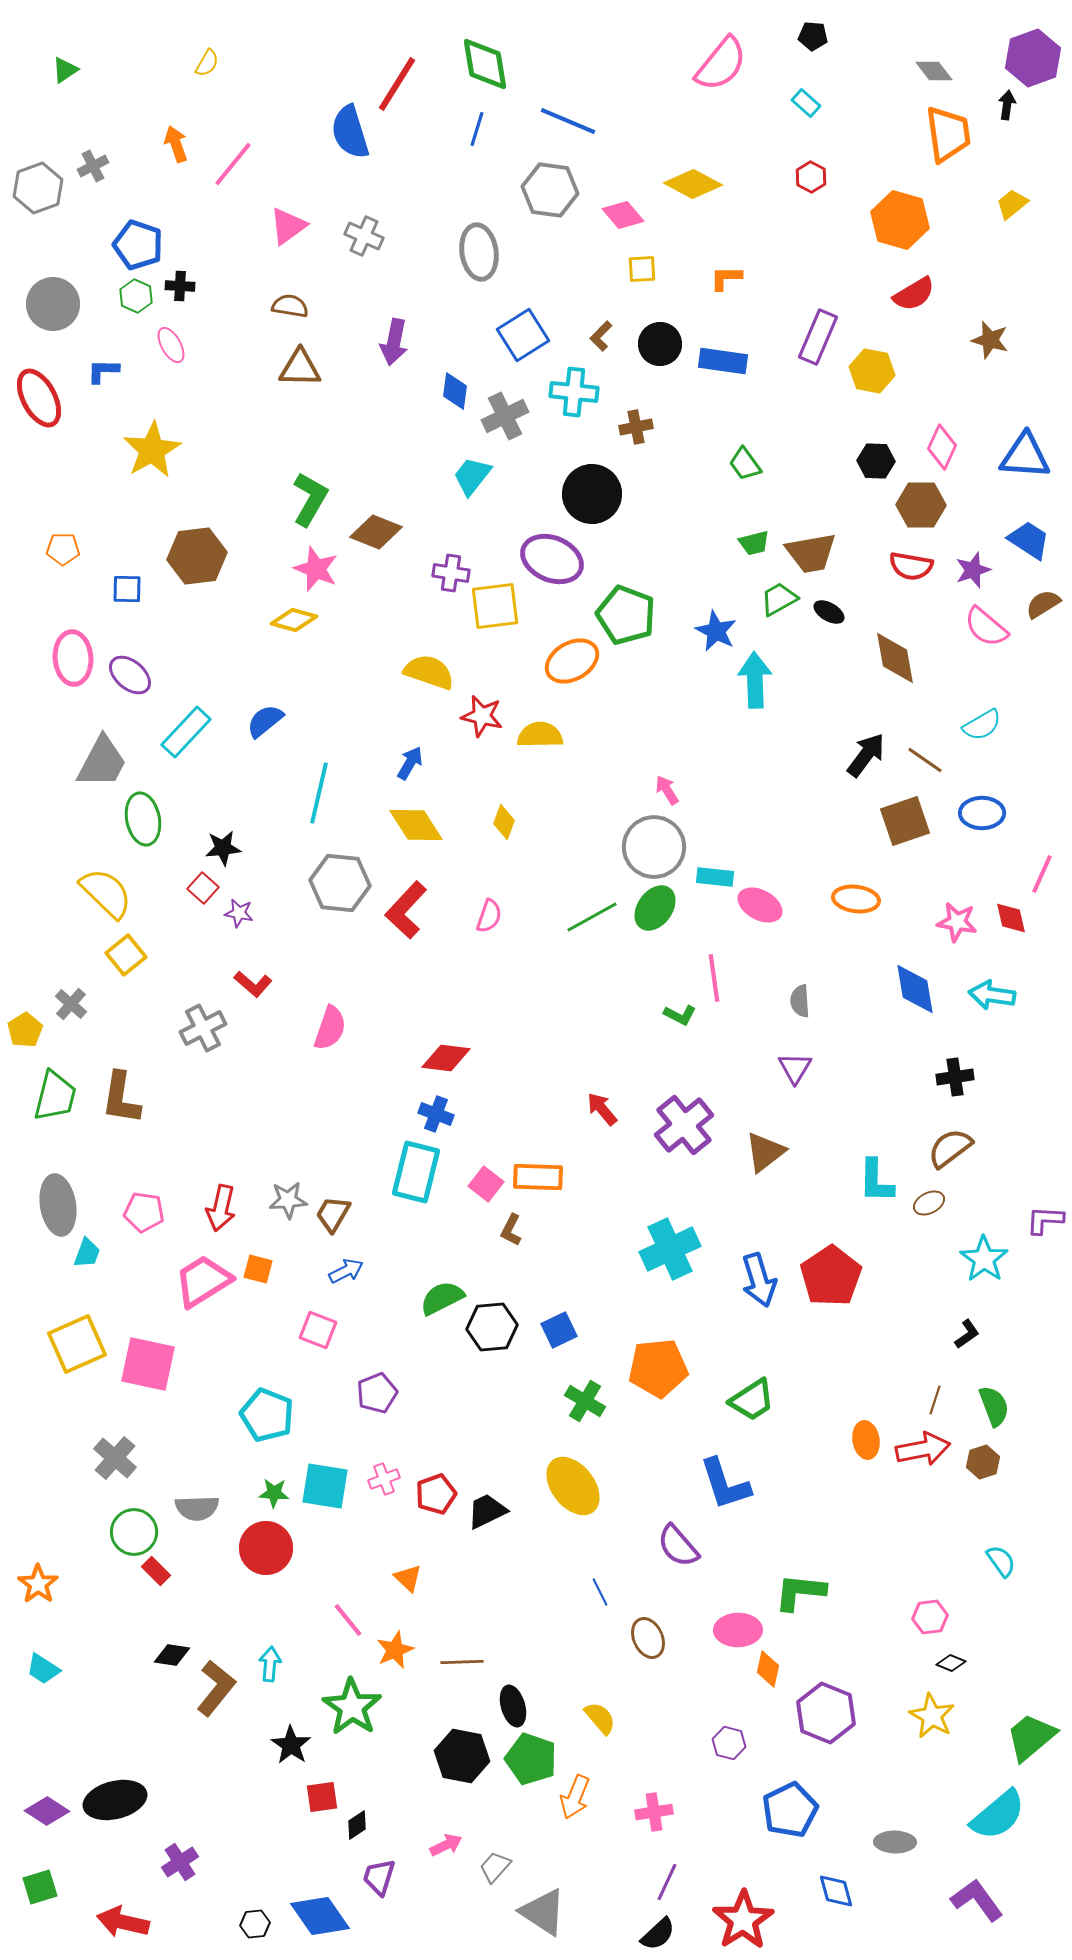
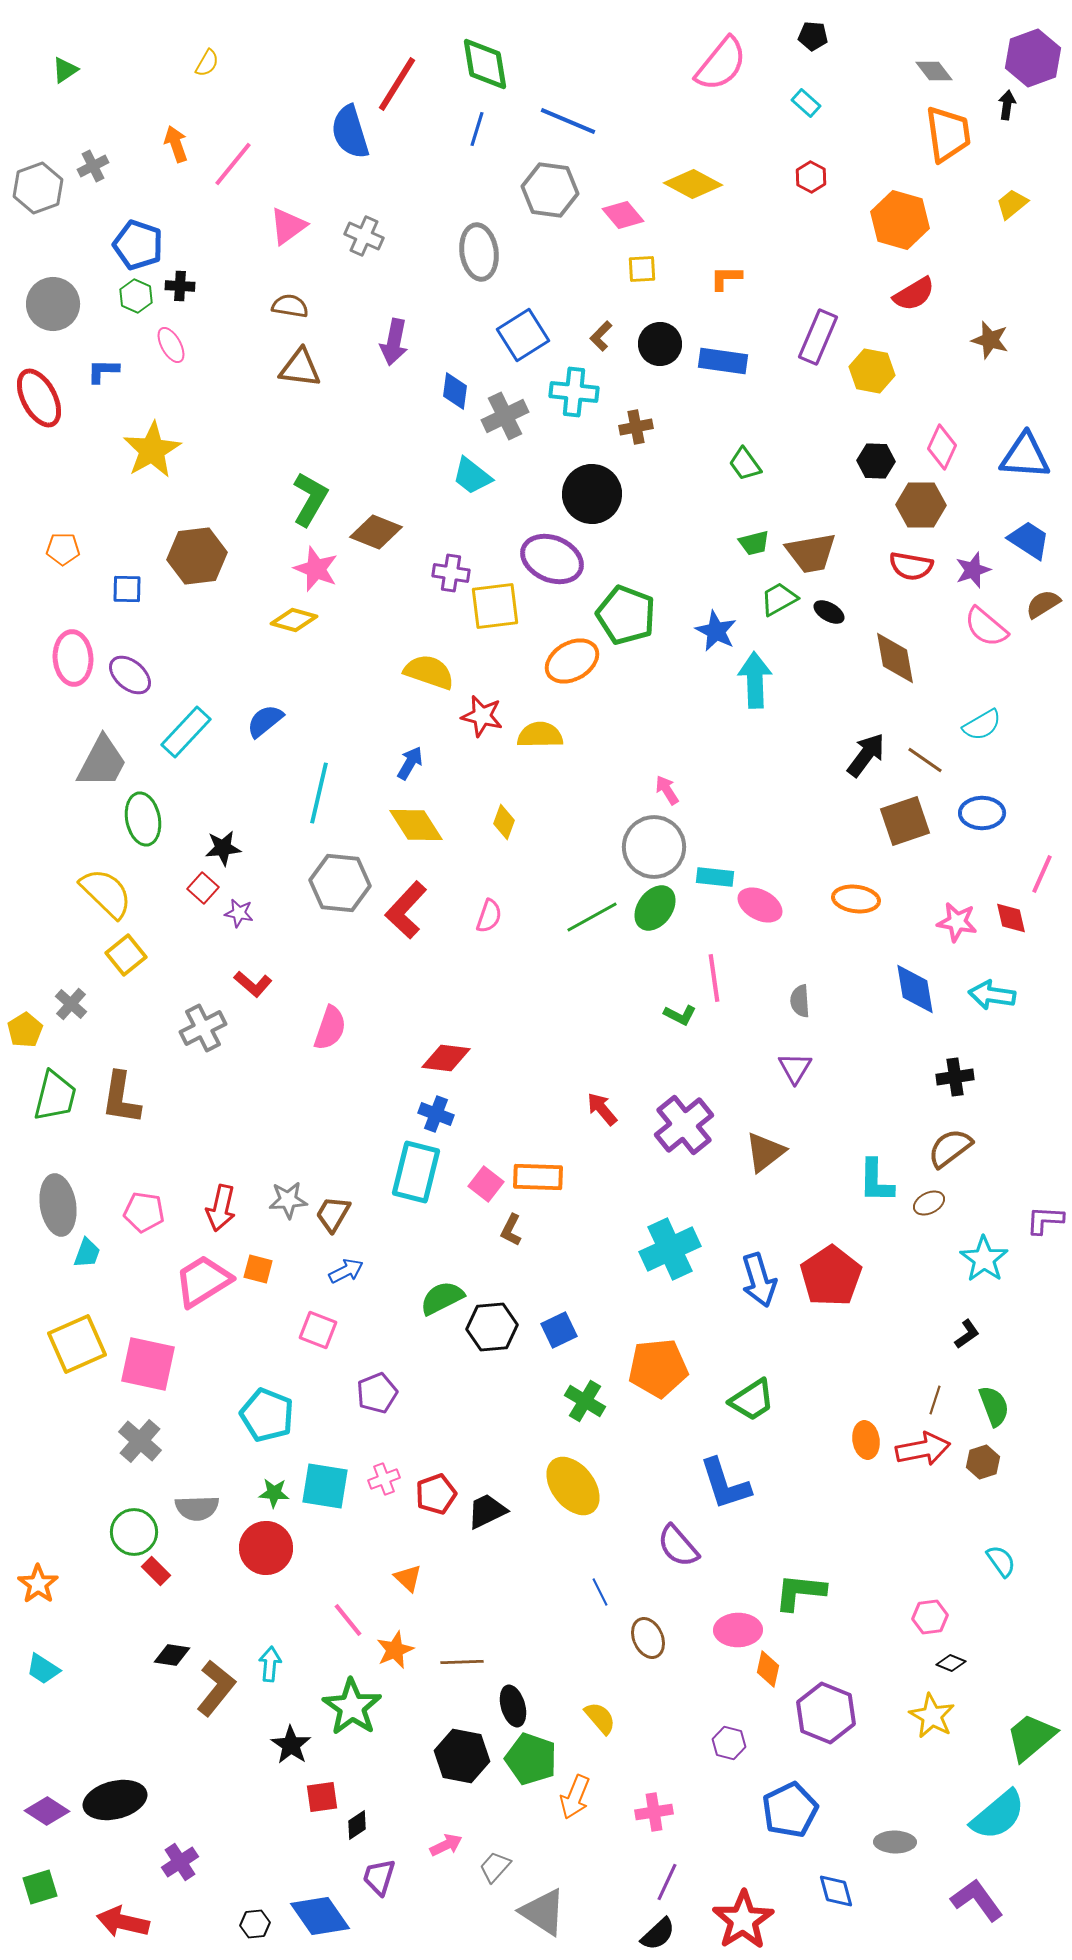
brown triangle at (300, 368): rotated 6 degrees clockwise
cyan trapezoid at (472, 476): rotated 90 degrees counterclockwise
gray cross at (115, 1458): moved 25 px right, 17 px up
